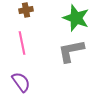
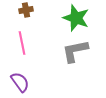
gray L-shape: moved 4 px right
purple semicircle: moved 1 px left
